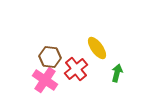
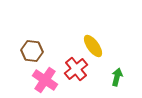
yellow ellipse: moved 4 px left, 2 px up
brown hexagon: moved 18 px left, 6 px up
green arrow: moved 4 px down
